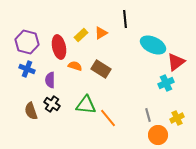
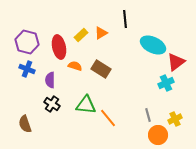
brown semicircle: moved 6 px left, 13 px down
yellow cross: moved 2 px left, 1 px down
